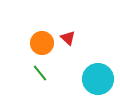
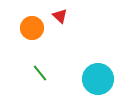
red triangle: moved 8 px left, 22 px up
orange circle: moved 10 px left, 15 px up
